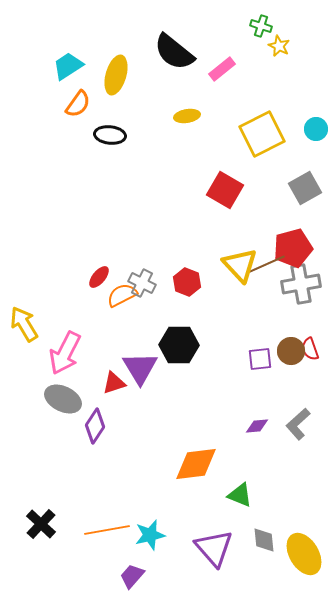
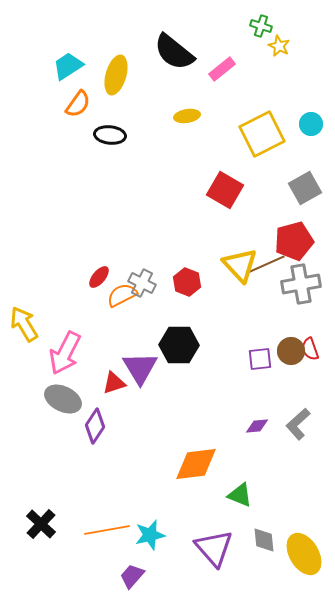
cyan circle at (316, 129): moved 5 px left, 5 px up
red pentagon at (293, 248): moved 1 px right, 7 px up
